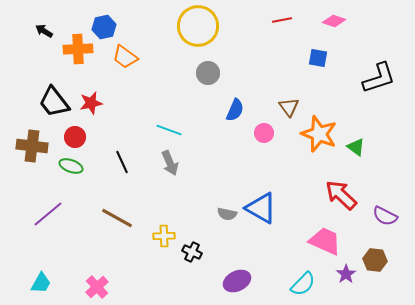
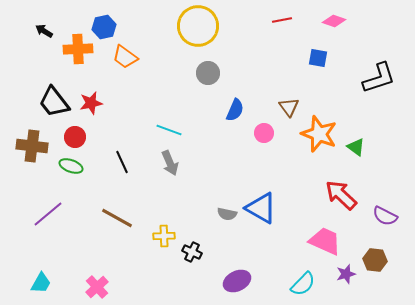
purple star: rotated 18 degrees clockwise
